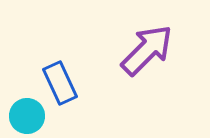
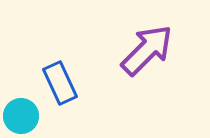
cyan circle: moved 6 px left
